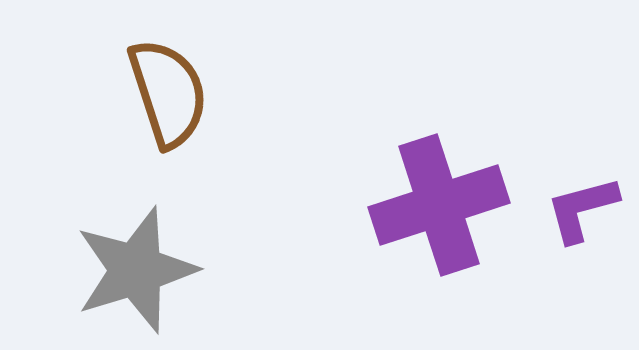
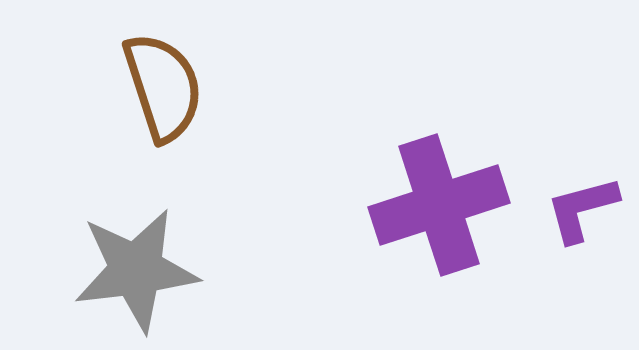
brown semicircle: moved 5 px left, 6 px up
gray star: rotated 10 degrees clockwise
